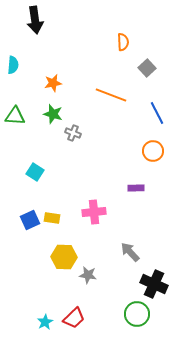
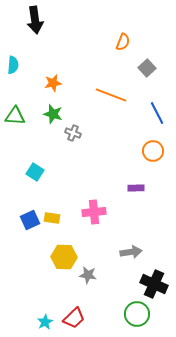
orange semicircle: rotated 24 degrees clockwise
gray arrow: moved 1 px right; rotated 125 degrees clockwise
